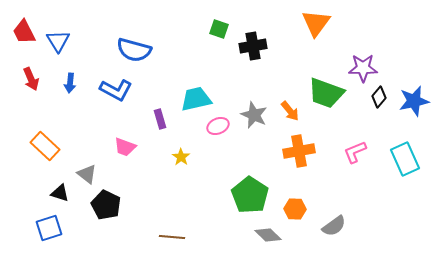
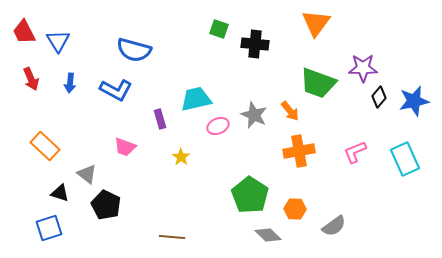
black cross: moved 2 px right, 2 px up; rotated 16 degrees clockwise
green trapezoid: moved 8 px left, 10 px up
